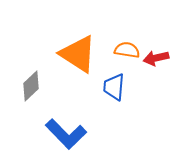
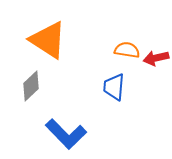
orange triangle: moved 30 px left, 14 px up
